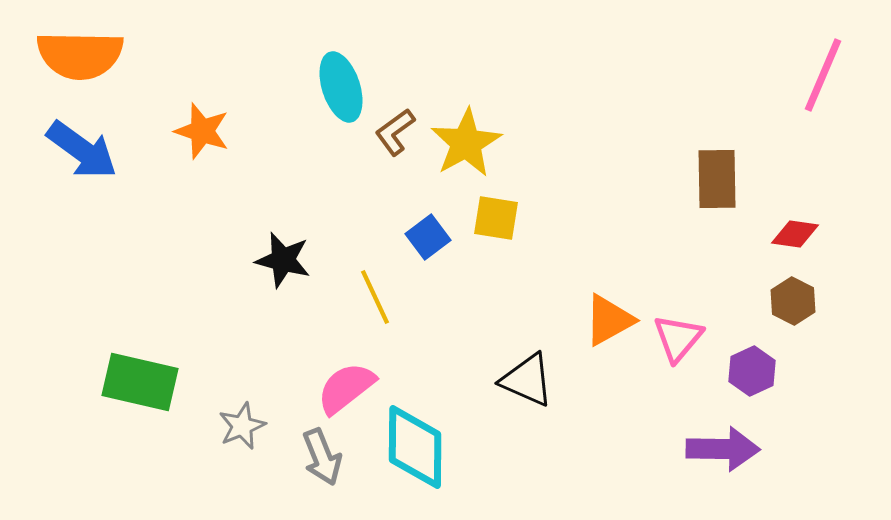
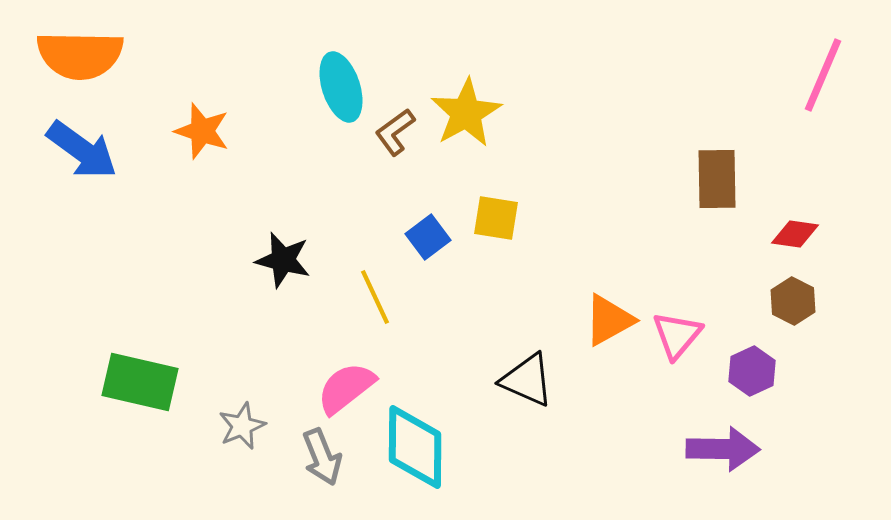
yellow star: moved 30 px up
pink triangle: moved 1 px left, 3 px up
